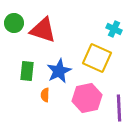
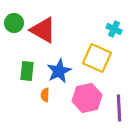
red triangle: rotated 12 degrees clockwise
